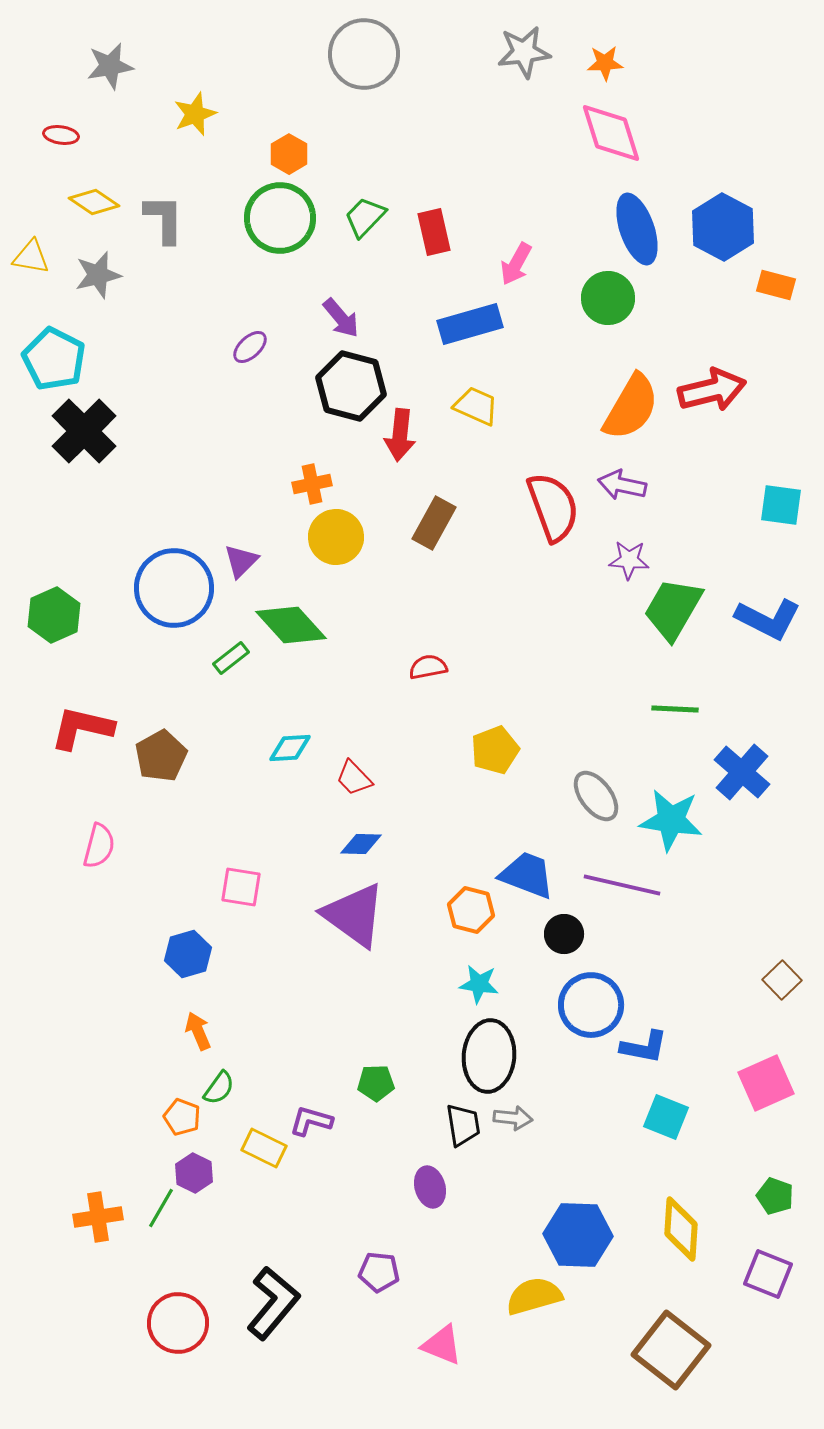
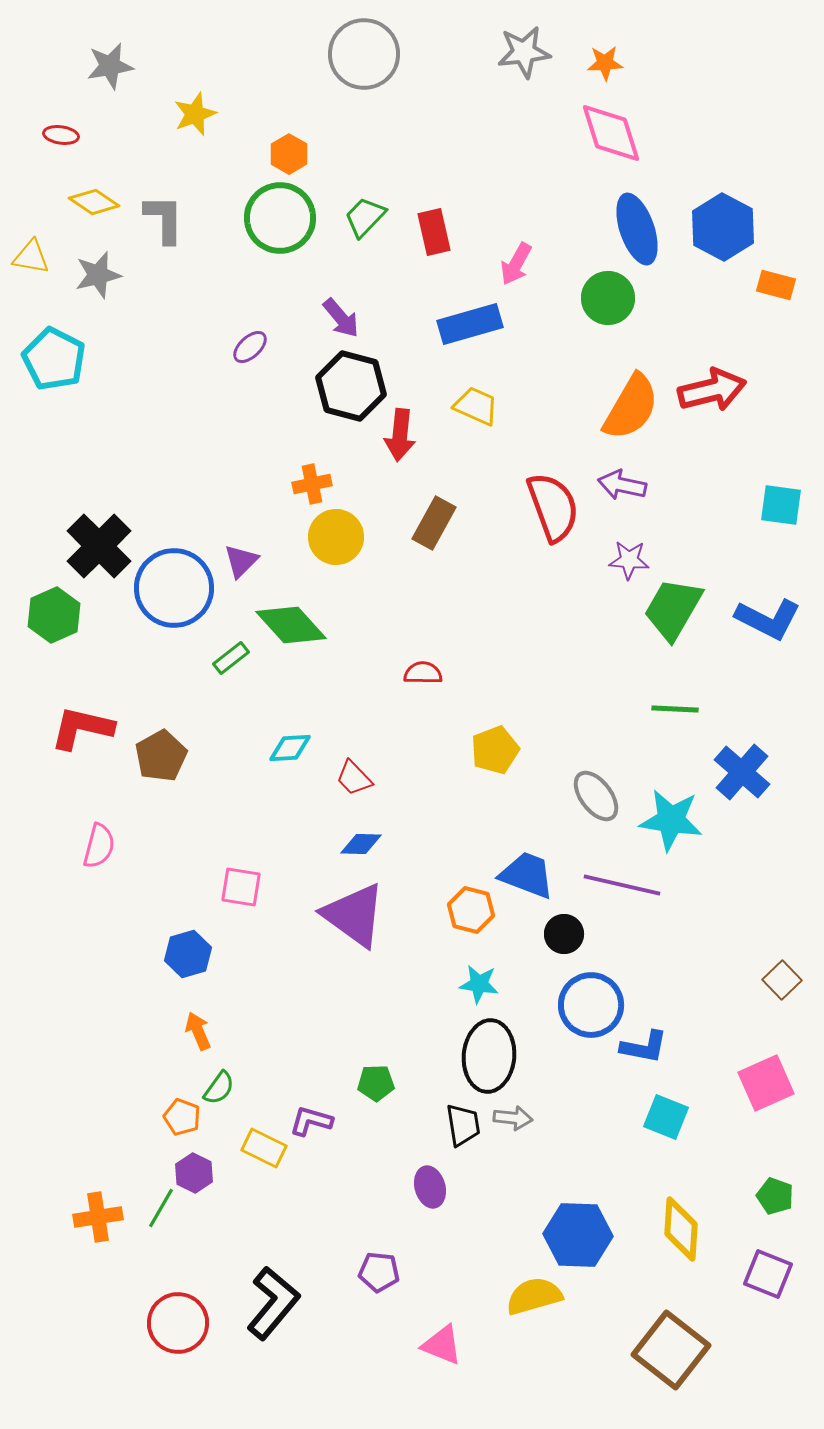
black cross at (84, 431): moved 15 px right, 115 px down
red semicircle at (428, 667): moved 5 px left, 6 px down; rotated 12 degrees clockwise
